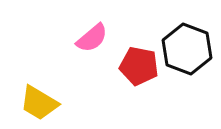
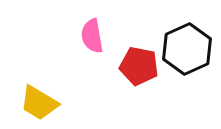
pink semicircle: moved 2 px up; rotated 120 degrees clockwise
black hexagon: rotated 15 degrees clockwise
